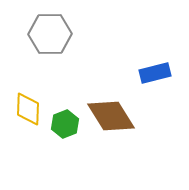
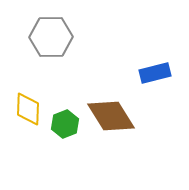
gray hexagon: moved 1 px right, 3 px down
